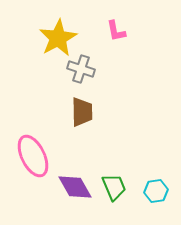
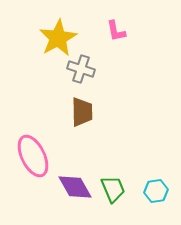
green trapezoid: moved 1 px left, 2 px down
